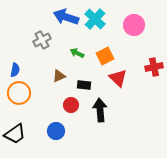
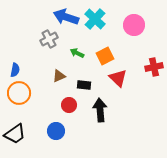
gray cross: moved 7 px right, 1 px up
red circle: moved 2 px left
